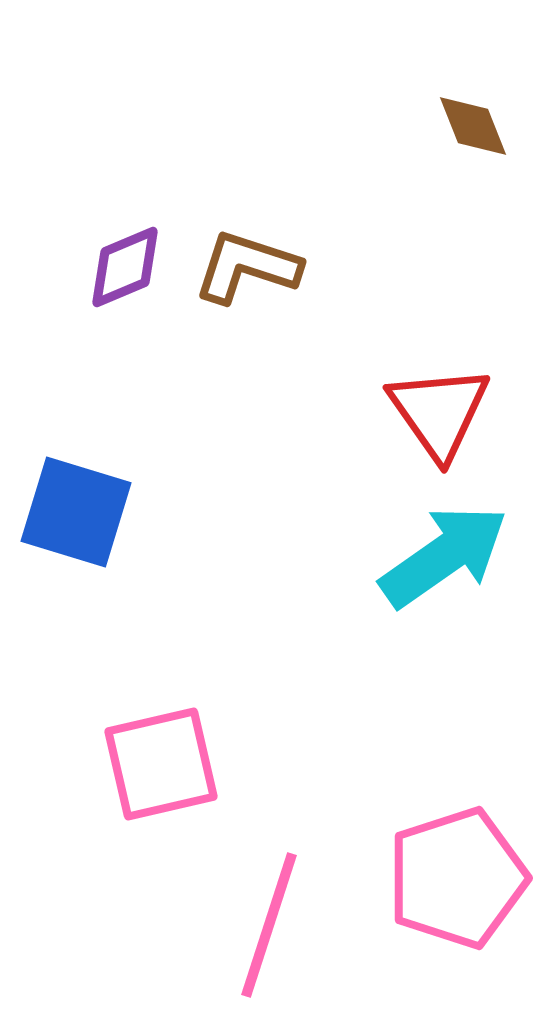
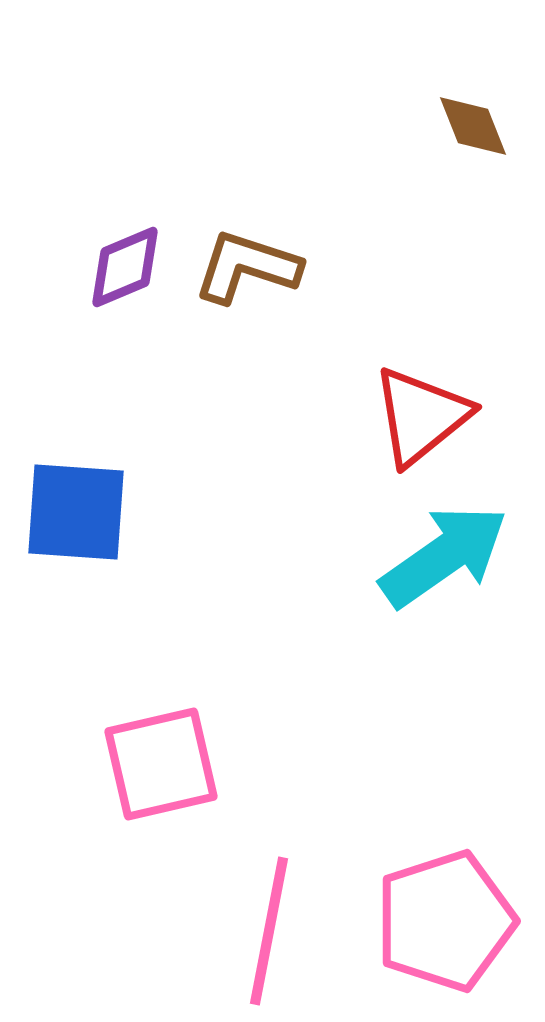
red triangle: moved 18 px left, 4 px down; rotated 26 degrees clockwise
blue square: rotated 13 degrees counterclockwise
pink pentagon: moved 12 px left, 43 px down
pink line: moved 6 px down; rotated 7 degrees counterclockwise
